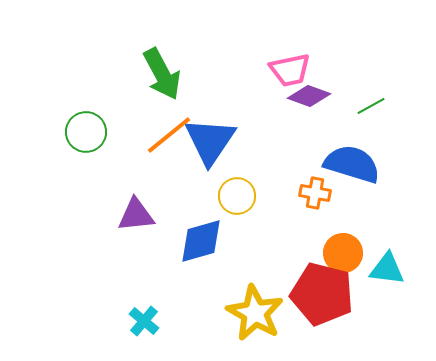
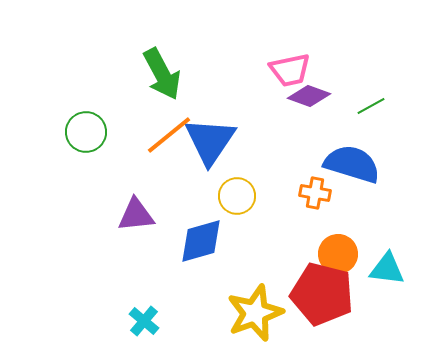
orange circle: moved 5 px left, 1 px down
yellow star: rotated 22 degrees clockwise
